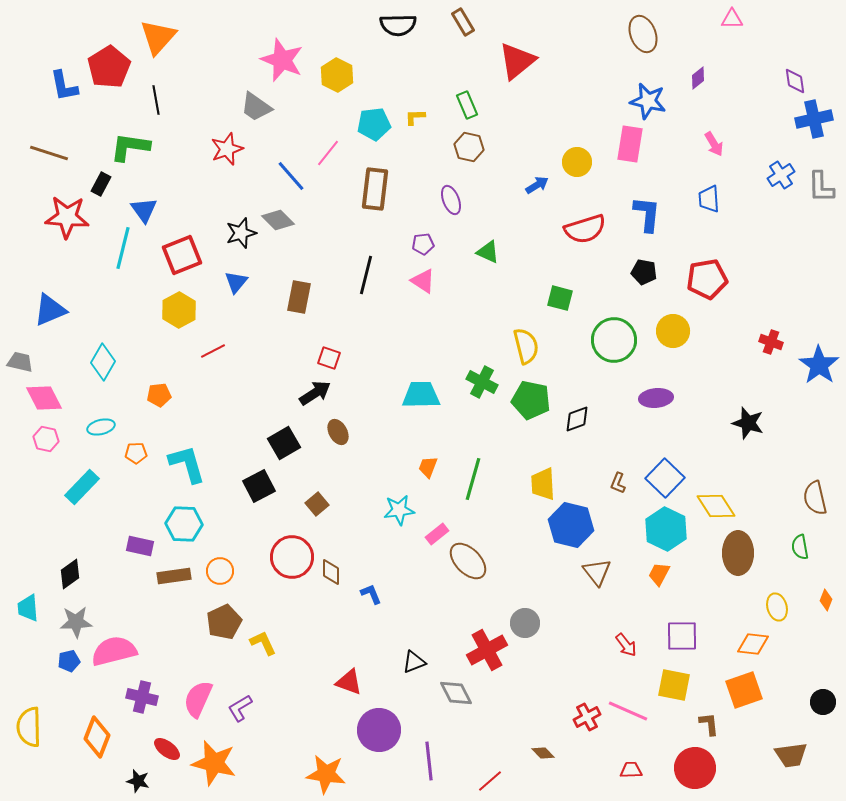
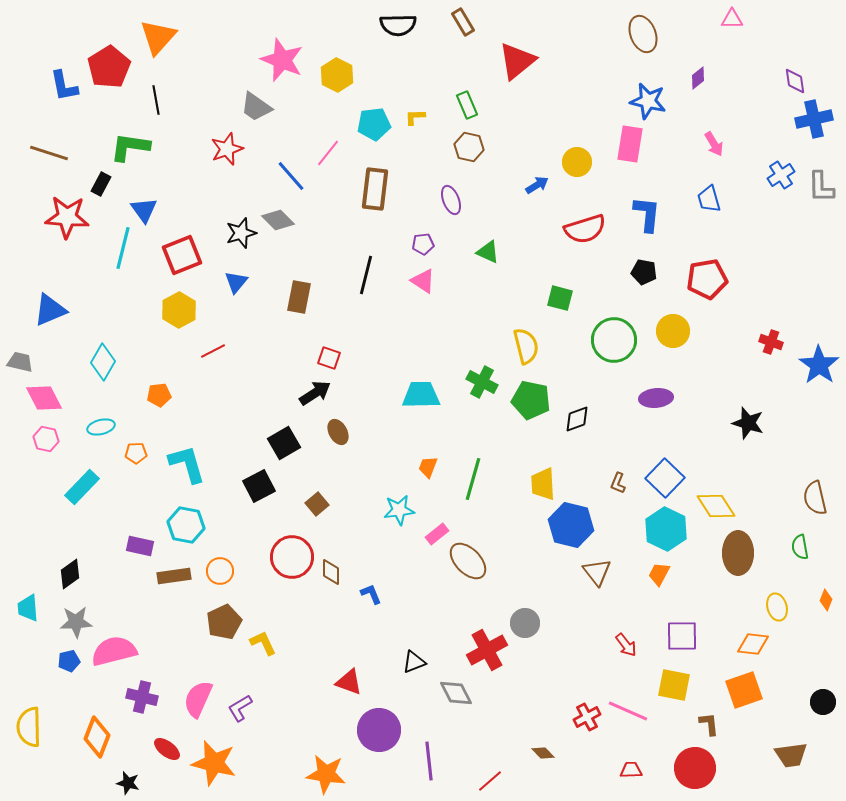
blue trapezoid at (709, 199): rotated 12 degrees counterclockwise
cyan hexagon at (184, 524): moved 2 px right, 1 px down; rotated 9 degrees clockwise
black star at (138, 781): moved 10 px left, 2 px down
